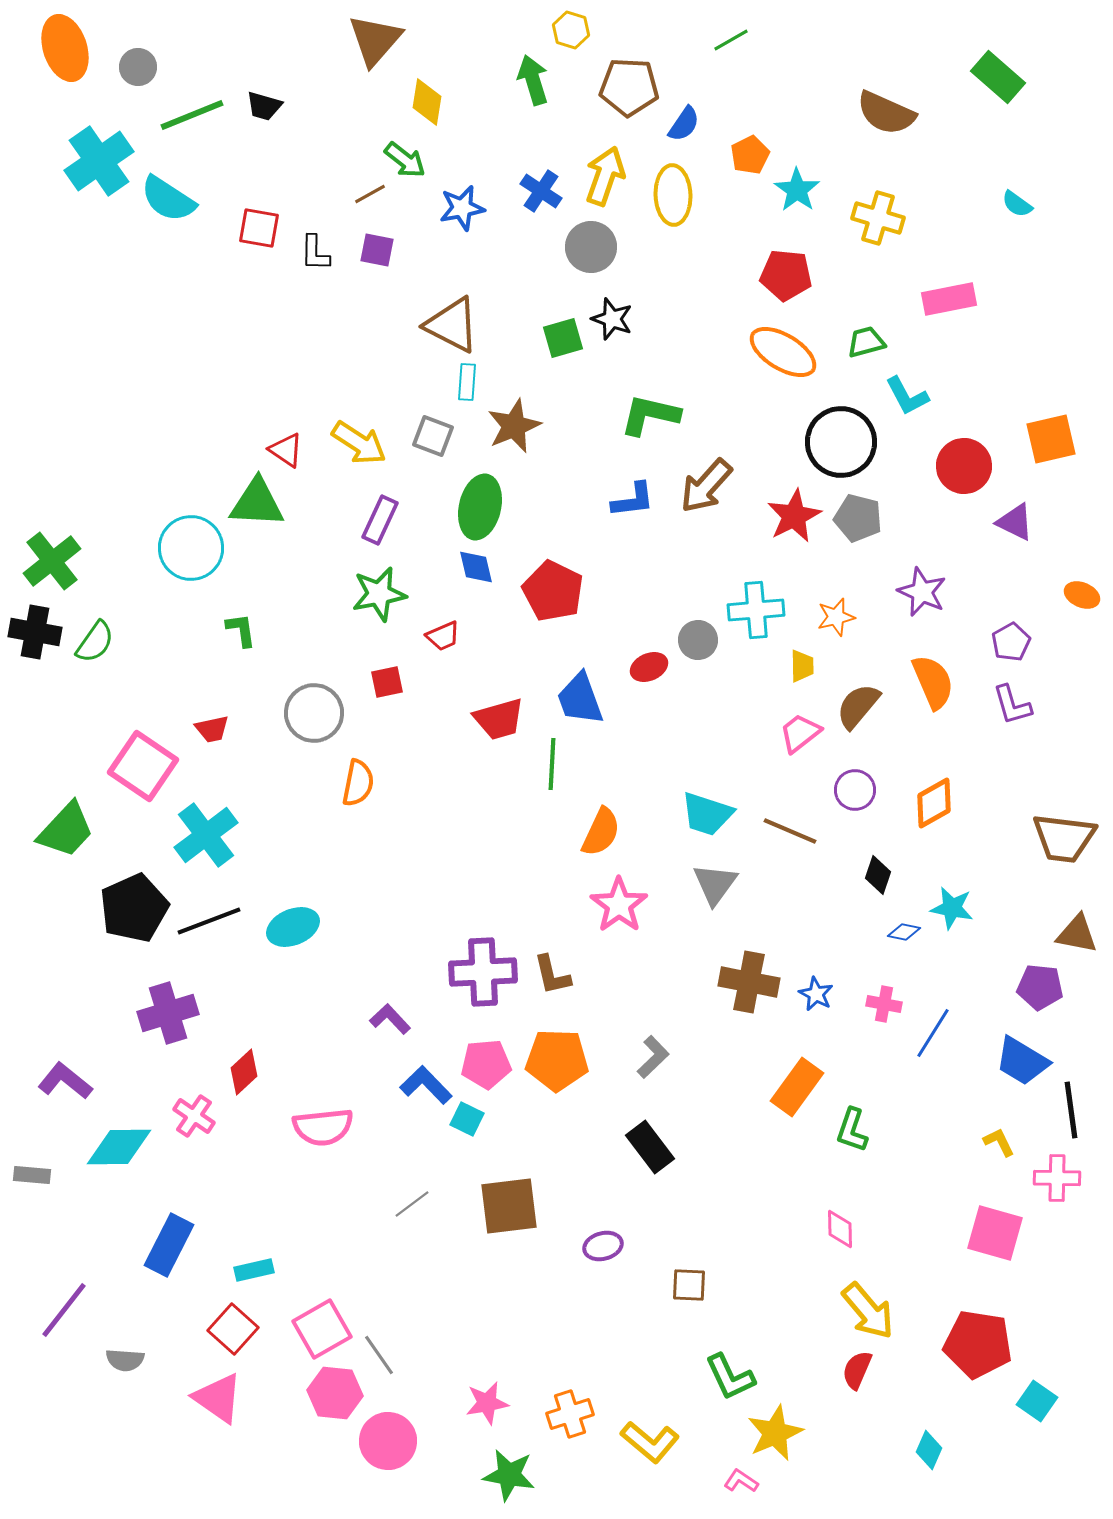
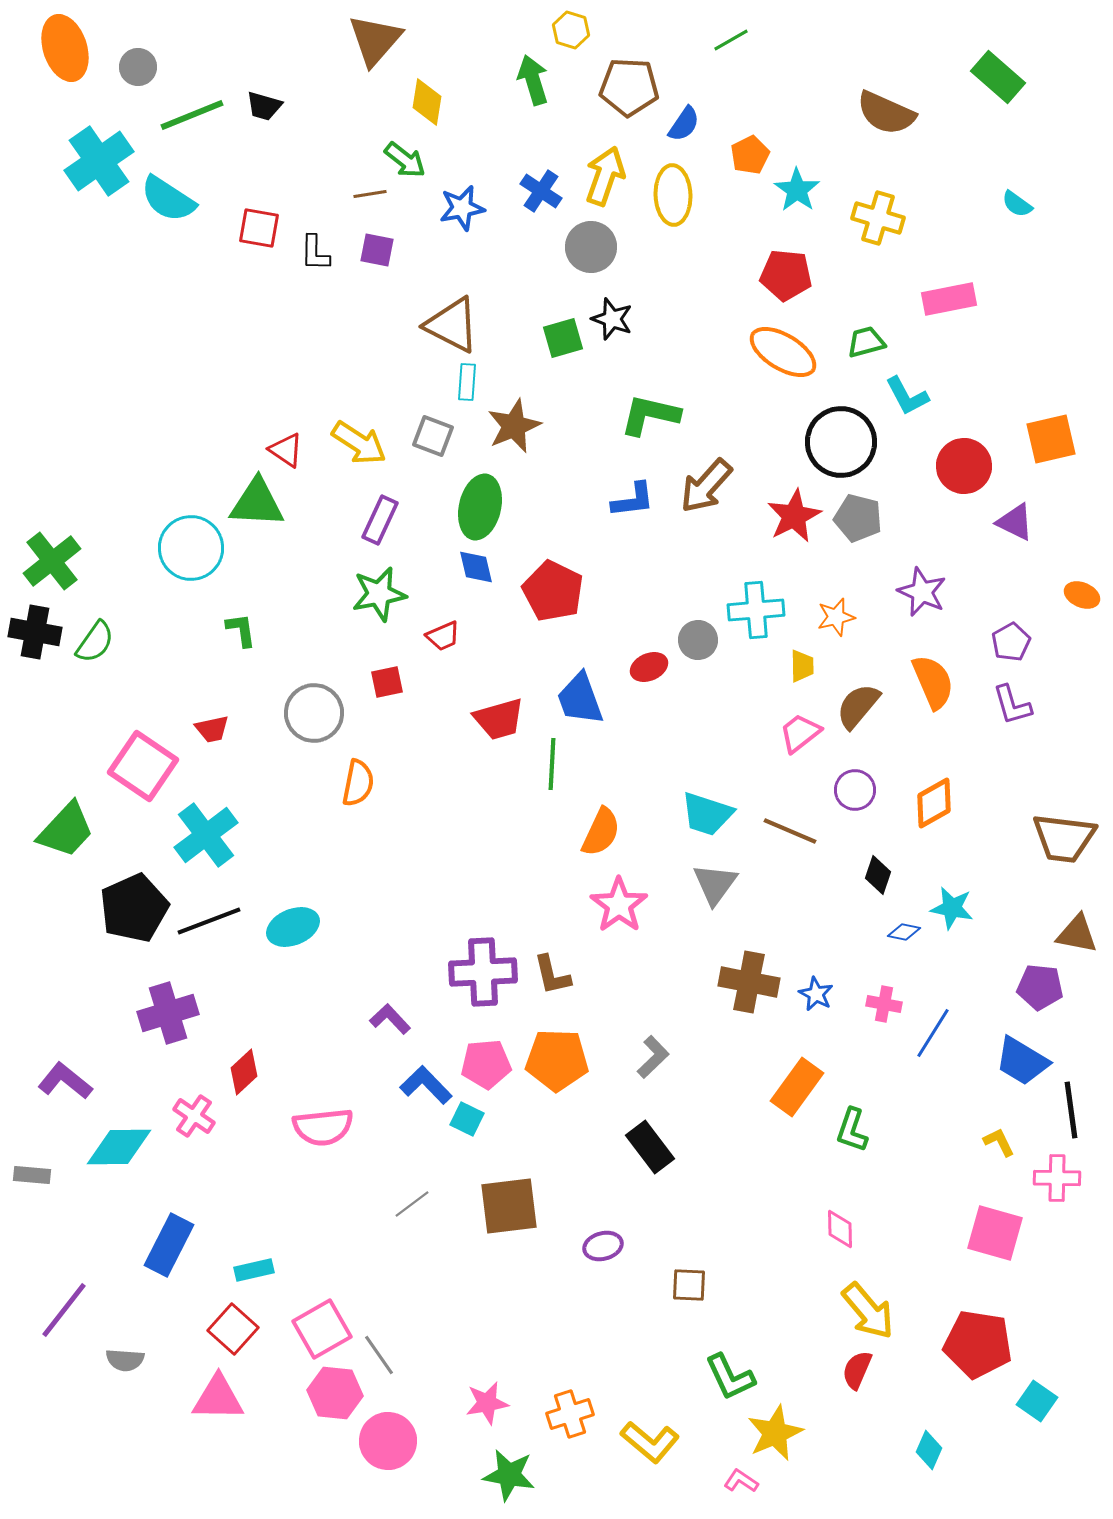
brown line at (370, 194): rotated 20 degrees clockwise
pink triangle at (218, 1398): rotated 34 degrees counterclockwise
